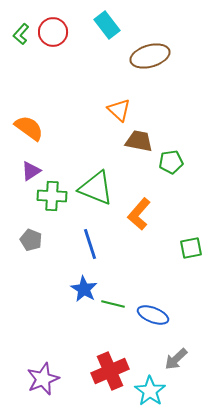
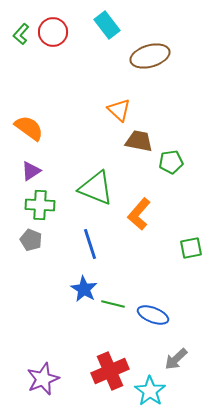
green cross: moved 12 px left, 9 px down
